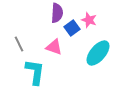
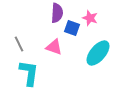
pink star: moved 1 px right, 2 px up
blue square: rotated 35 degrees counterclockwise
cyan L-shape: moved 6 px left, 1 px down
